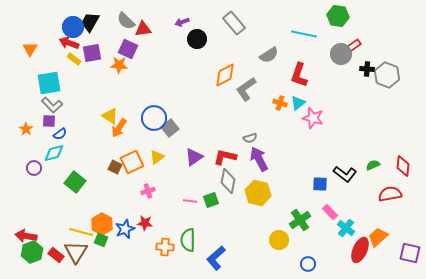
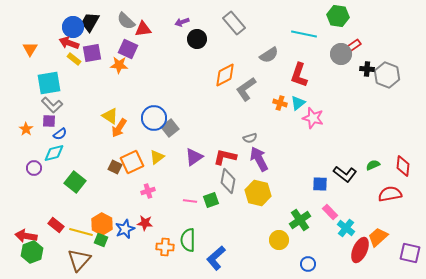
brown triangle at (76, 252): moved 3 px right, 8 px down; rotated 10 degrees clockwise
red rectangle at (56, 255): moved 30 px up
